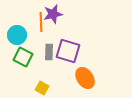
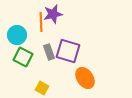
gray rectangle: rotated 21 degrees counterclockwise
